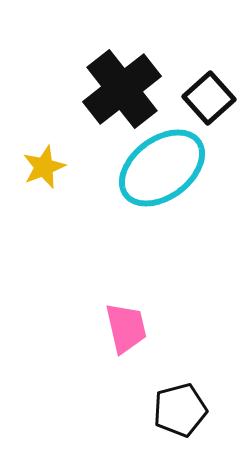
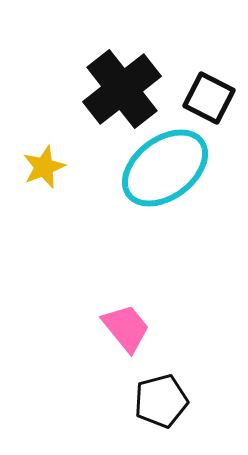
black square: rotated 21 degrees counterclockwise
cyan ellipse: moved 3 px right
pink trapezoid: rotated 26 degrees counterclockwise
black pentagon: moved 19 px left, 9 px up
